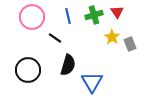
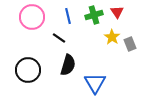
black line: moved 4 px right
blue triangle: moved 3 px right, 1 px down
